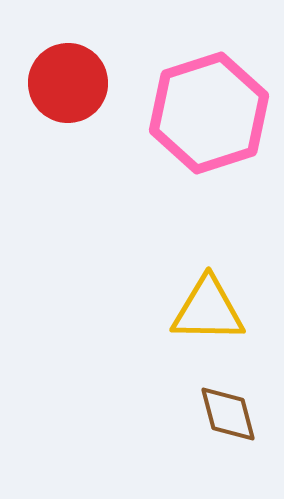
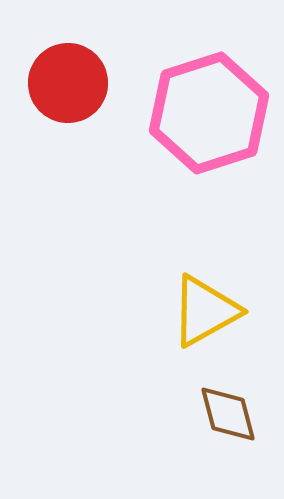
yellow triangle: moved 3 px left, 1 px down; rotated 30 degrees counterclockwise
